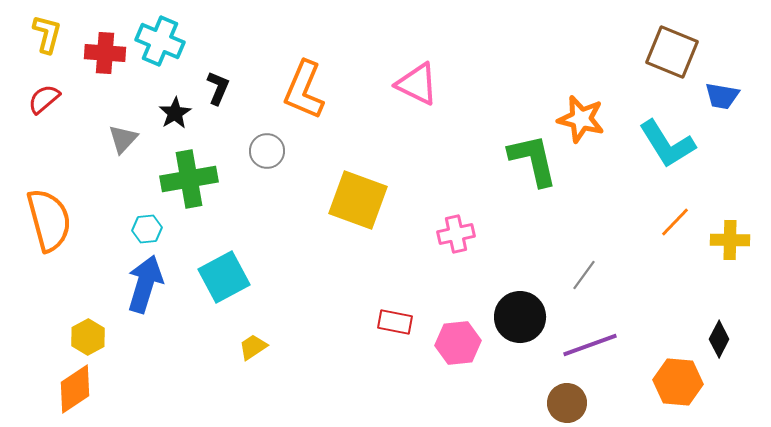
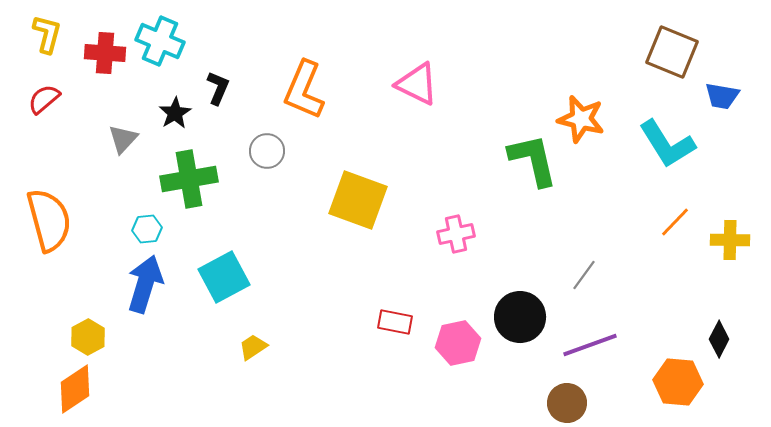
pink hexagon: rotated 6 degrees counterclockwise
